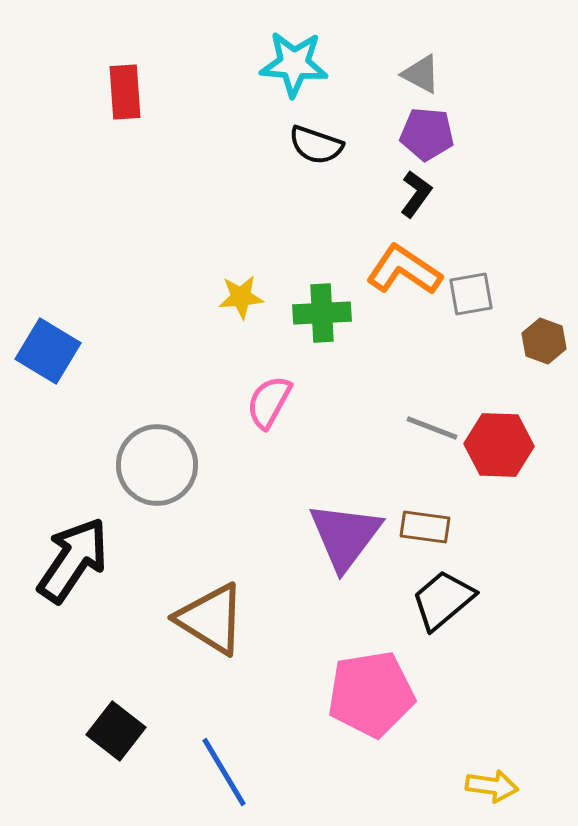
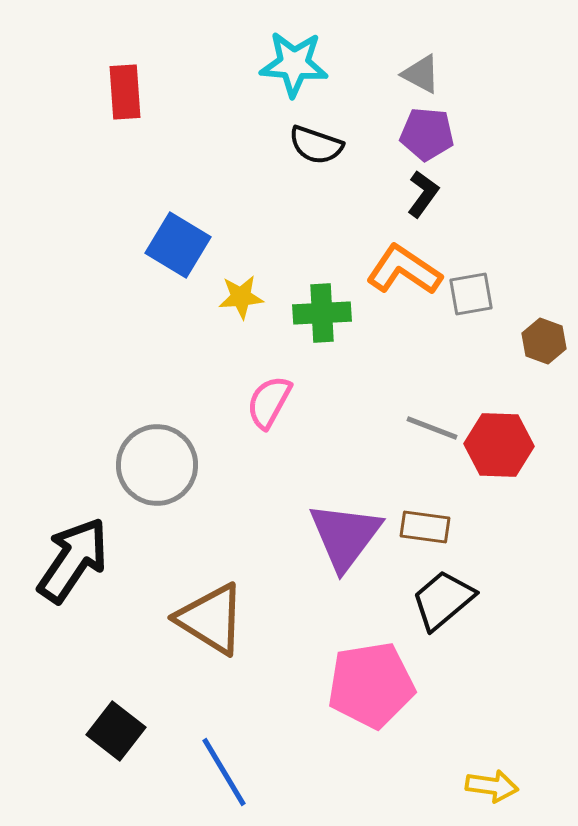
black L-shape: moved 7 px right
blue square: moved 130 px right, 106 px up
pink pentagon: moved 9 px up
